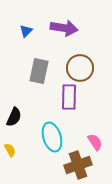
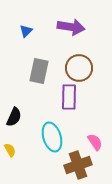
purple arrow: moved 7 px right, 1 px up
brown circle: moved 1 px left
